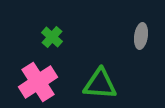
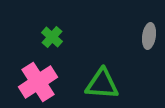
gray ellipse: moved 8 px right
green triangle: moved 2 px right
